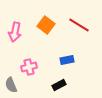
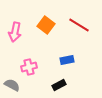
gray semicircle: moved 1 px right; rotated 140 degrees clockwise
